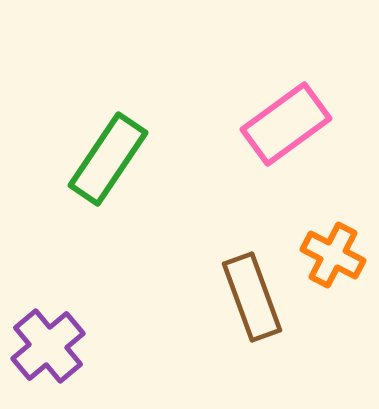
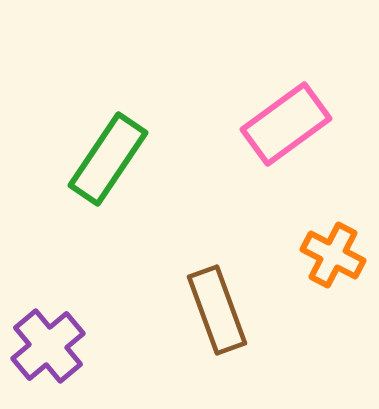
brown rectangle: moved 35 px left, 13 px down
